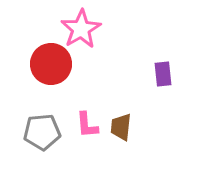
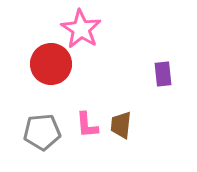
pink star: rotated 9 degrees counterclockwise
brown trapezoid: moved 2 px up
